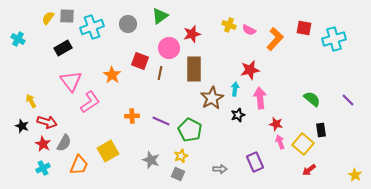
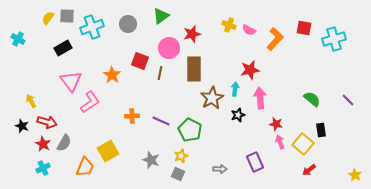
green triangle at (160, 16): moved 1 px right
orange trapezoid at (79, 165): moved 6 px right, 2 px down
